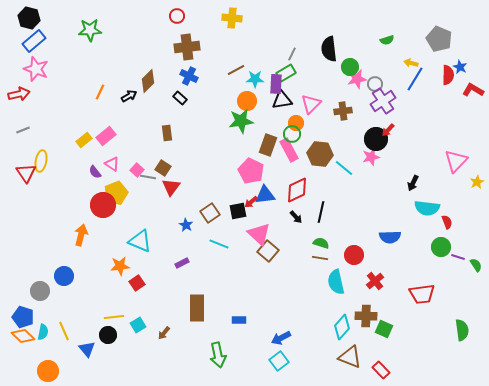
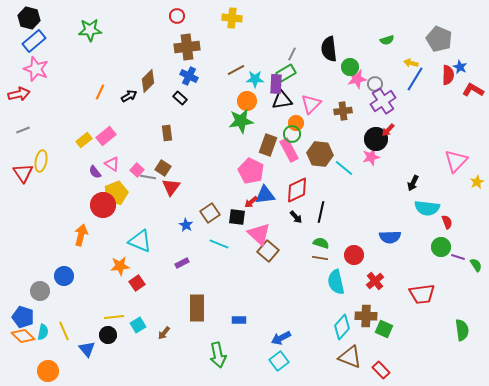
red triangle at (26, 173): moved 3 px left
black square at (238, 211): moved 1 px left, 6 px down; rotated 18 degrees clockwise
